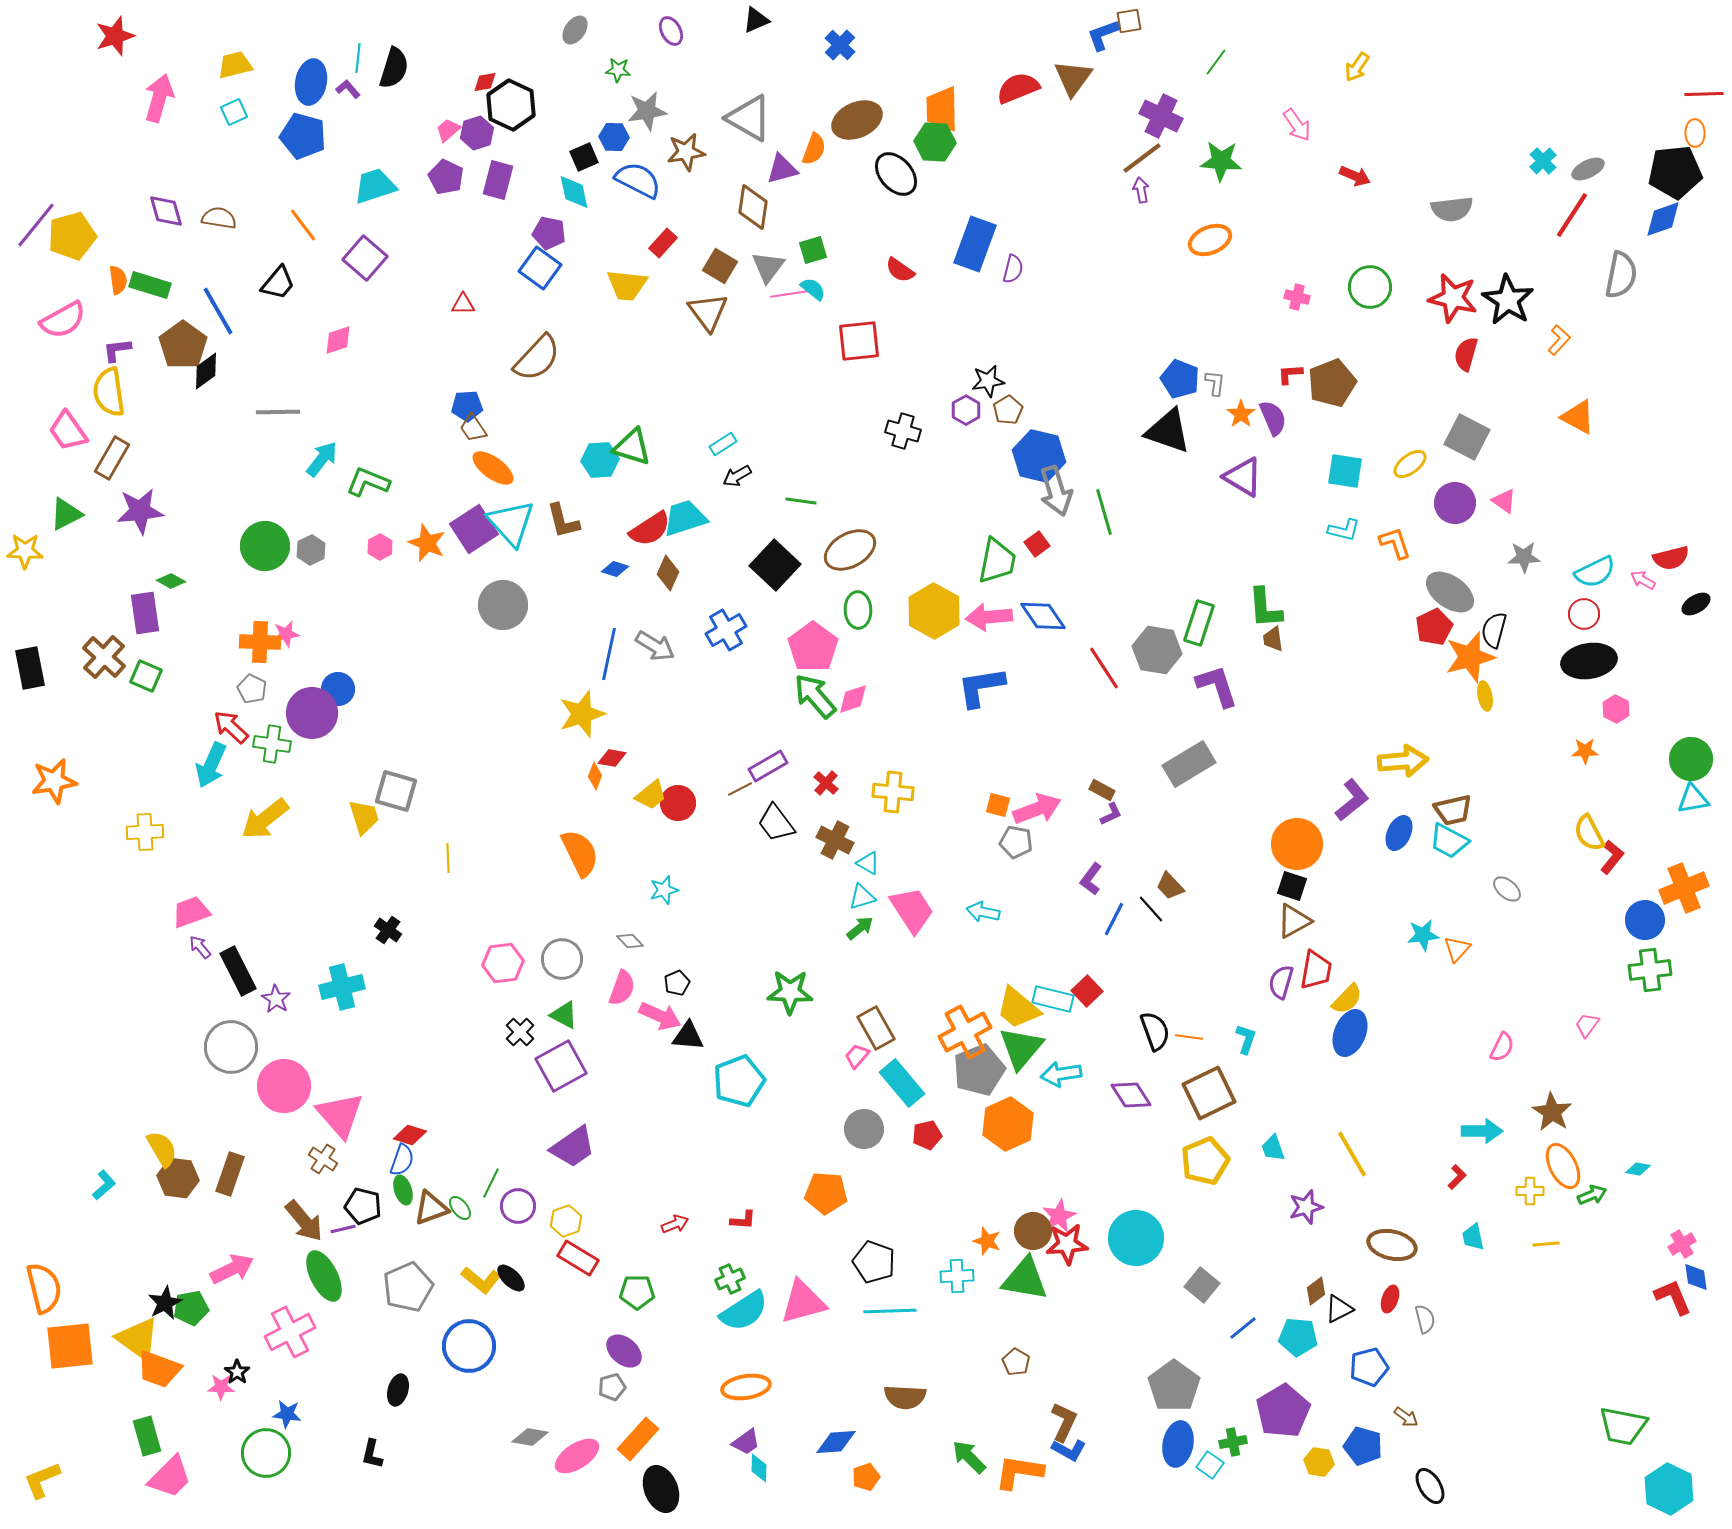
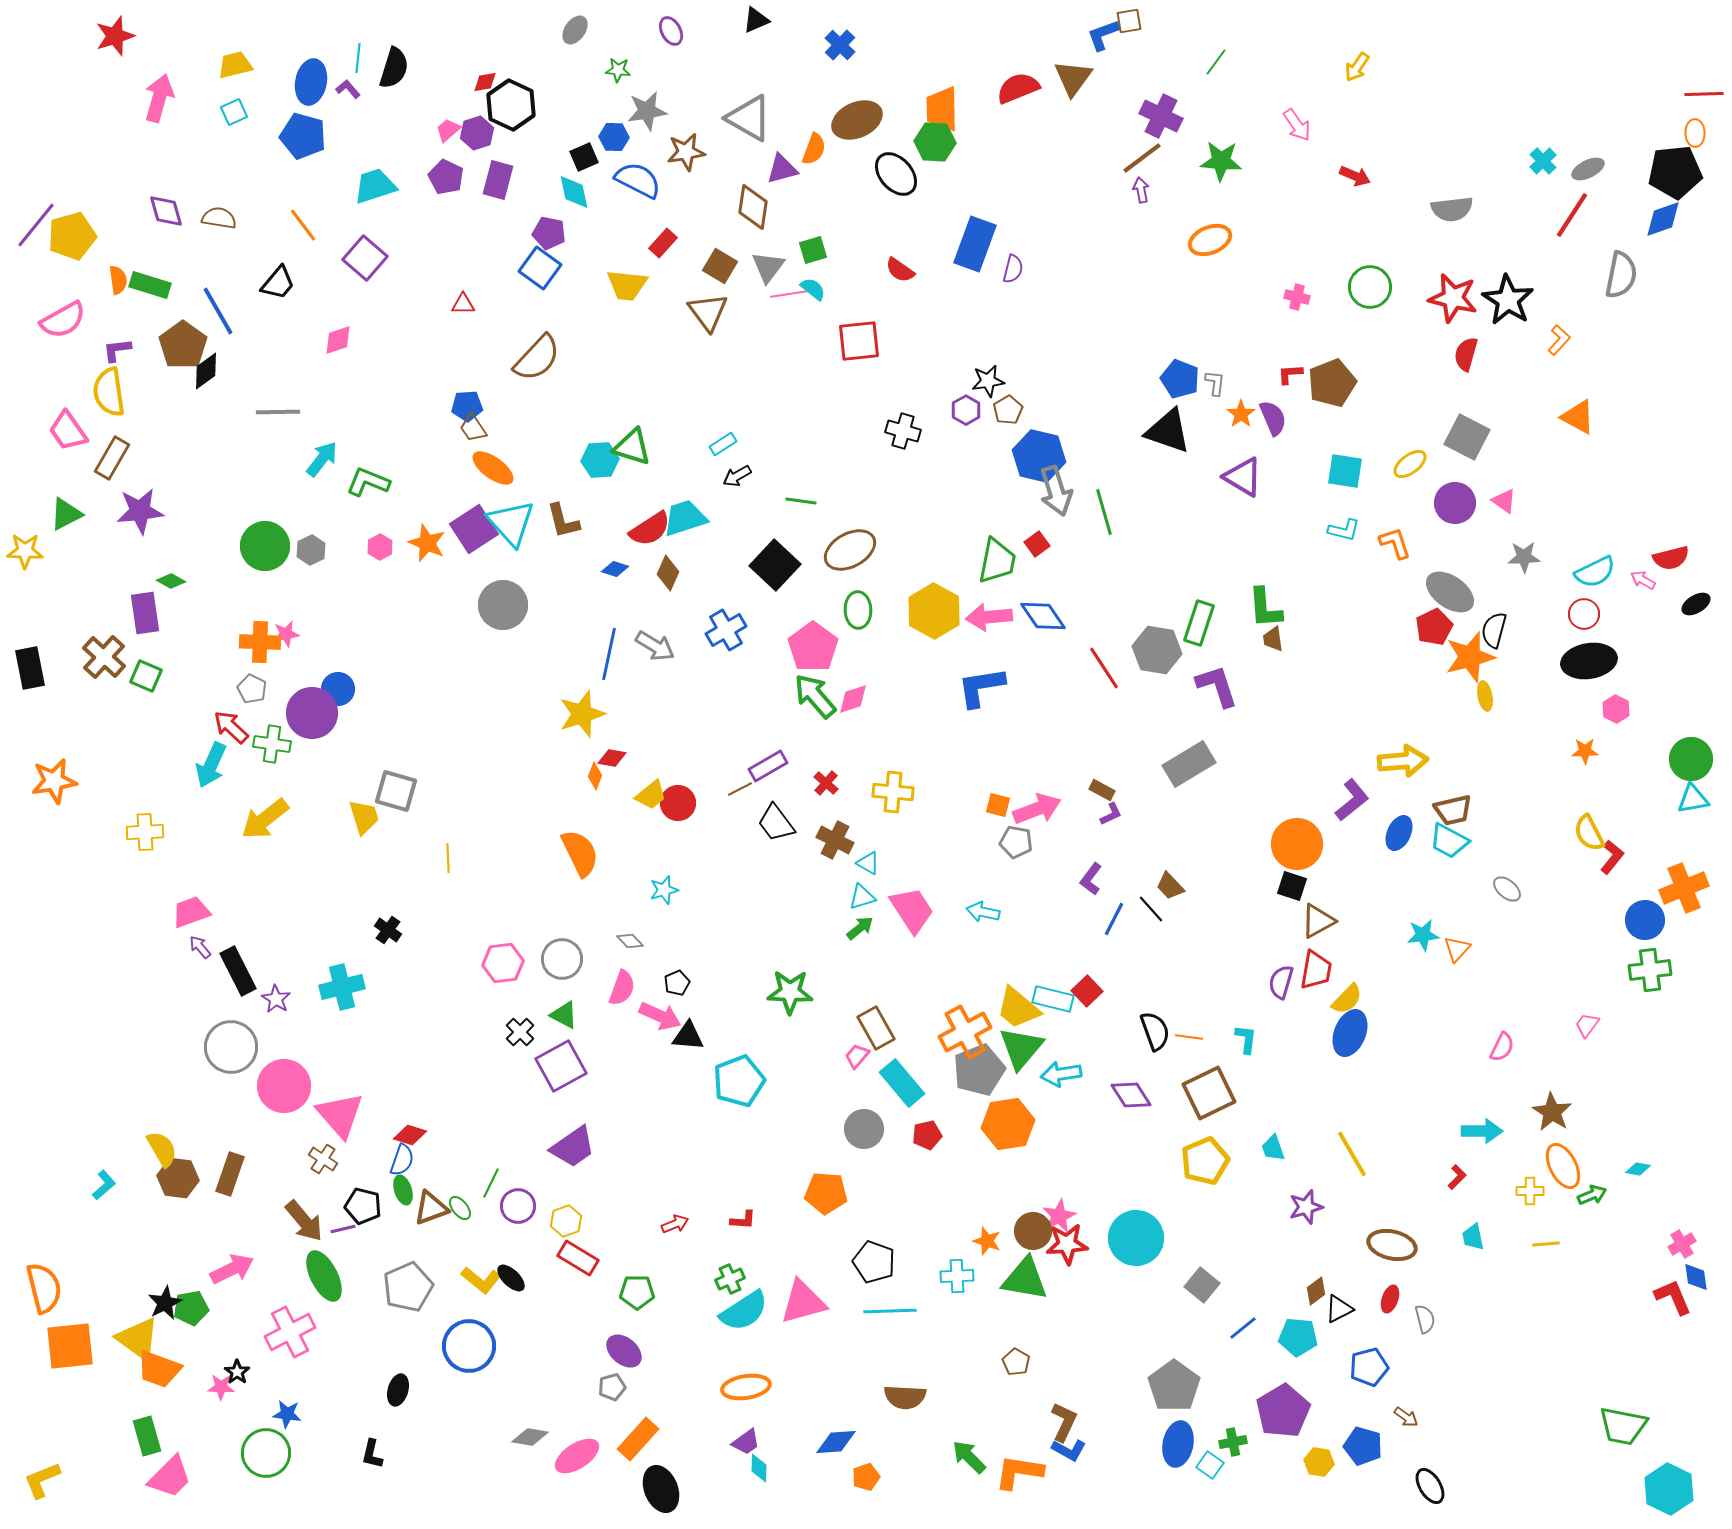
brown triangle at (1294, 921): moved 24 px right
cyan L-shape at (1246, 1039): rotated 12 degrees counterclockwise
orange hexagon at (1008, 1124): rotated 15 degrees clockwise
